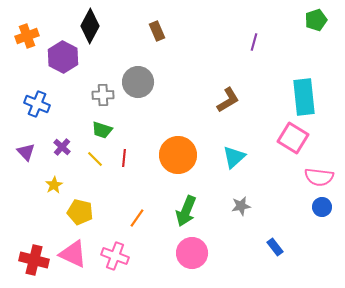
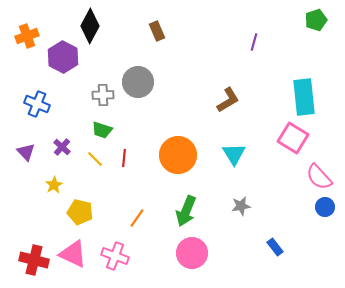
cyan triangle: moved 3 px up; rotated 20 degrees counterclockwise
pink semicircle: rotated 40 degrees clockwise
blue circle: moved 3 px right
